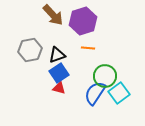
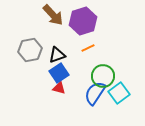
orange line: rotated 32 degrees counterclockwise
green circle: moved 2 px left
